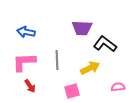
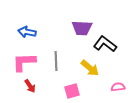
blue arrow: moved 1 px right
gray line: moved 1 px left, 1 px down
yellow arrow: rotated 66 degrees clockwise
